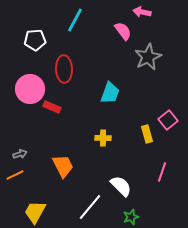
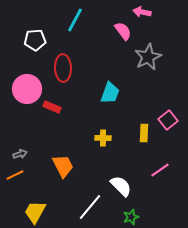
red ellipse: moved 1 px left, 1 px up
pink circle: moved 3 px left
yellow rectangle: moved 3 px left, 1 px up; rotated 18 degrees clockwise
pink line: moved 2 px left, 2 px up; rotated 36 degrees clockwise
